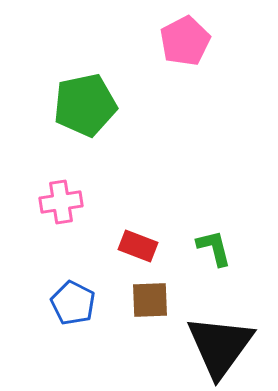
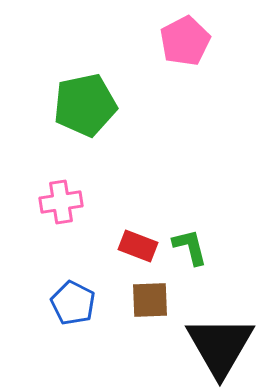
green L-shape: moved 24 px left, 1 px up
black triangle: rotated 6 degrees counterclockwise
